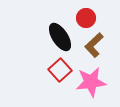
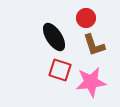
black ellipse: moved 6 px left
brown L-shape: rotated 65 degrees counterclockwise
red square: rotated 30 degrees counterclockwise
